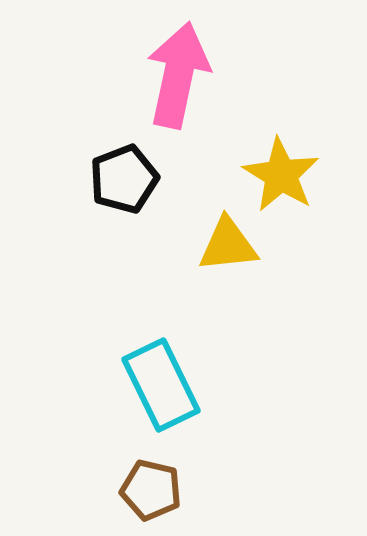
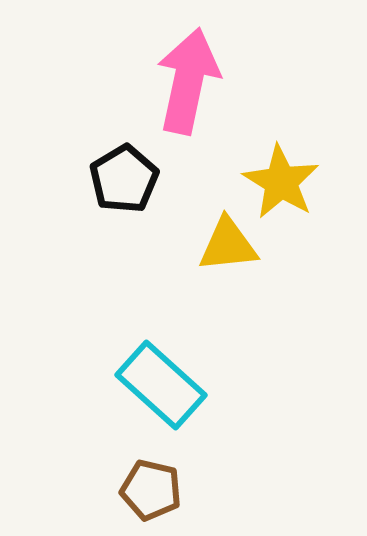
pink arrow: moved 10 px right, 6 px down
yellow star: moved 7 px down
black pentagon: rotated 10 degrees counterclockwise
cyan rectangle: rotated 22 degrees counterclockwise
